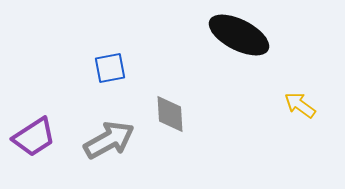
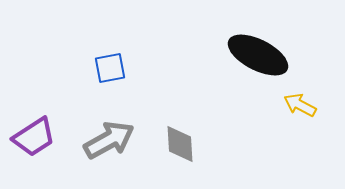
black ellipse: moved 19 px right, 20 px down
yellow arrow: rotated 8 degrees counterclockwise
gray diamond: moved 10 px right, 30 px down
